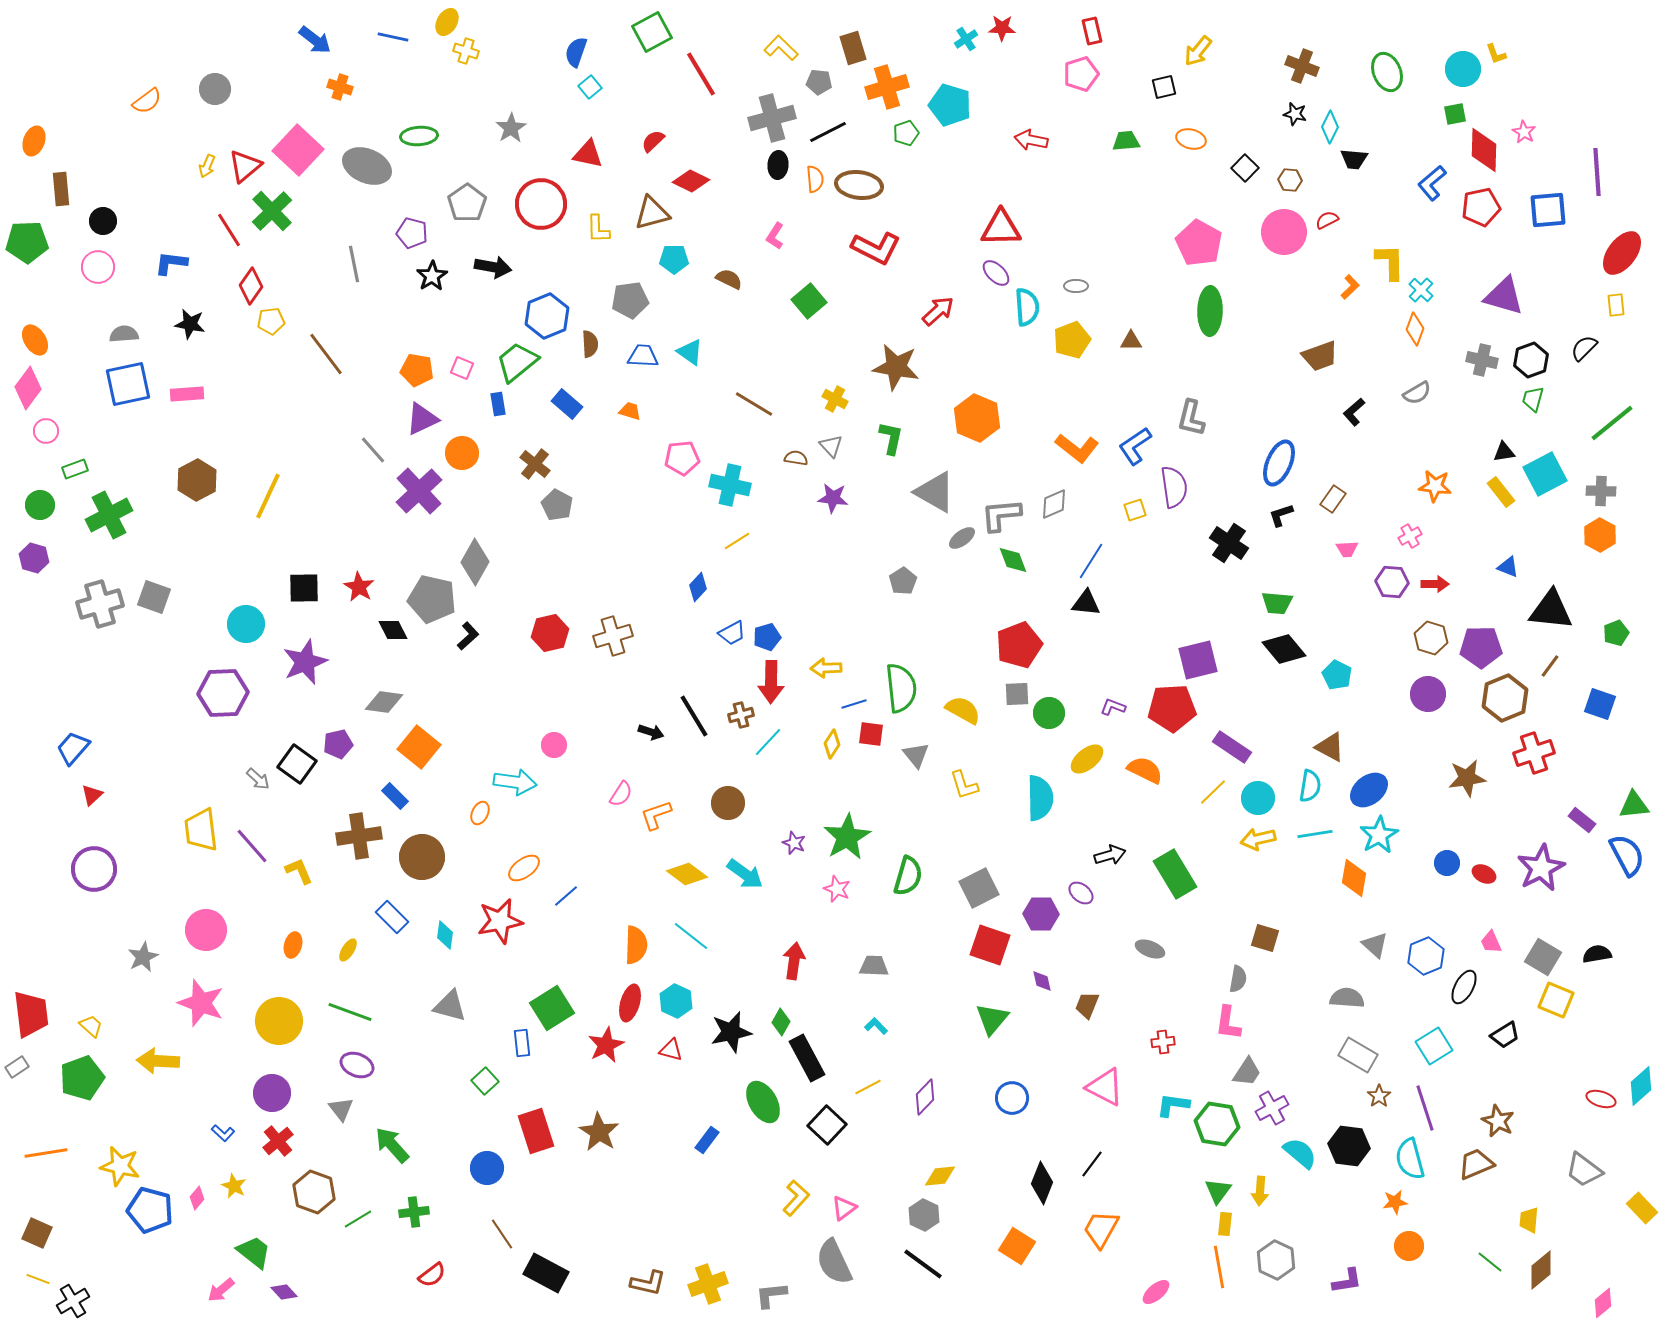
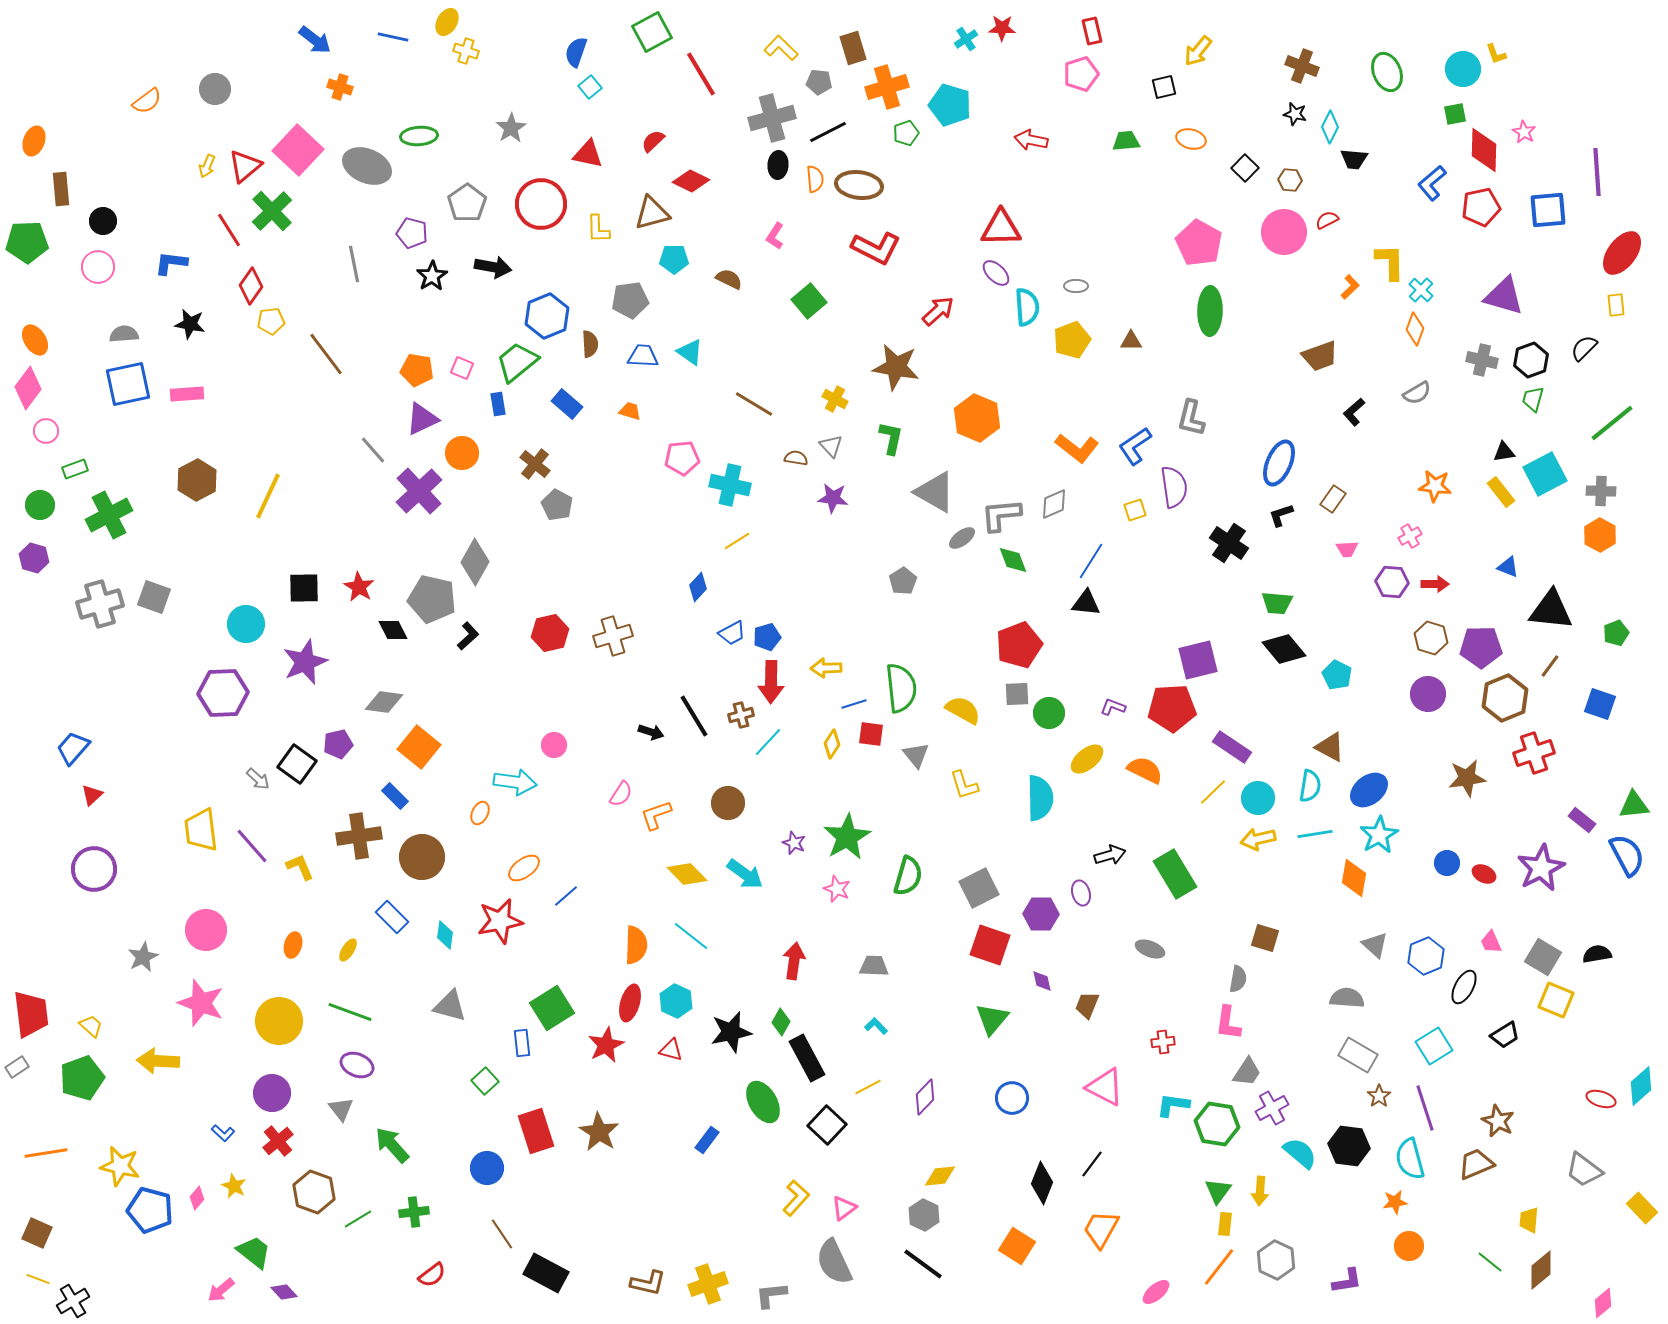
yellow L-shape at (299, 871): moved 1 px right, 4 px up
yellow diamond at (687, 874): rotated 9 degrees clockwise
purple ellipse at (1081, 893): rotated 35 degrees clockwise
orange line at (1219, 1267): rotated 48 degrees clockwise
